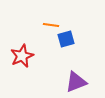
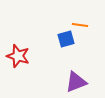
orange line: moved 29 px right
red star: moved 4 px left; rotated 30 degrees counterclockwise
